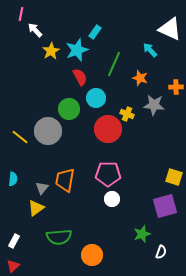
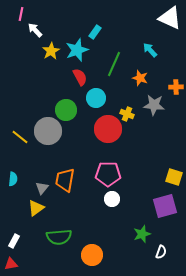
white triangle: moved 11 px up
green circle: moved 3 px left, 1 px down
red triangle: moved 2 px left, 2 px up; rotated 32 degrees clockwise
